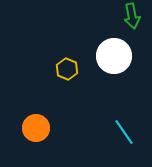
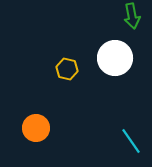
white circle: moved 1 px right, 2 px down
yellow hexagon: rotated 10 degrees counterclockwise
cyan line: moved 7 px right, 9 px down
